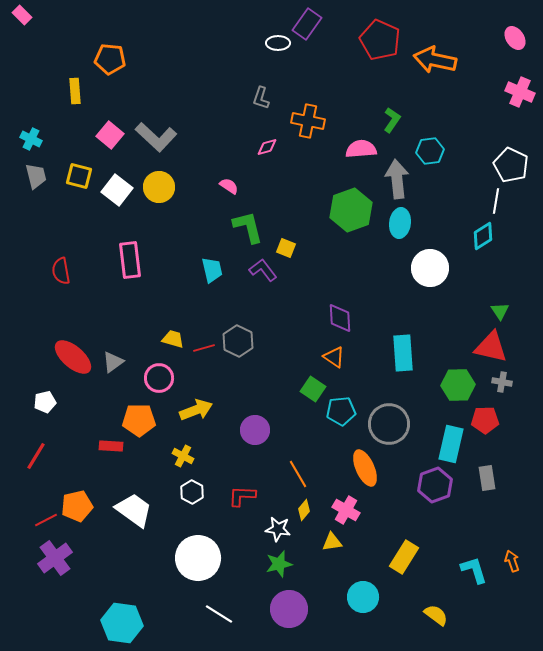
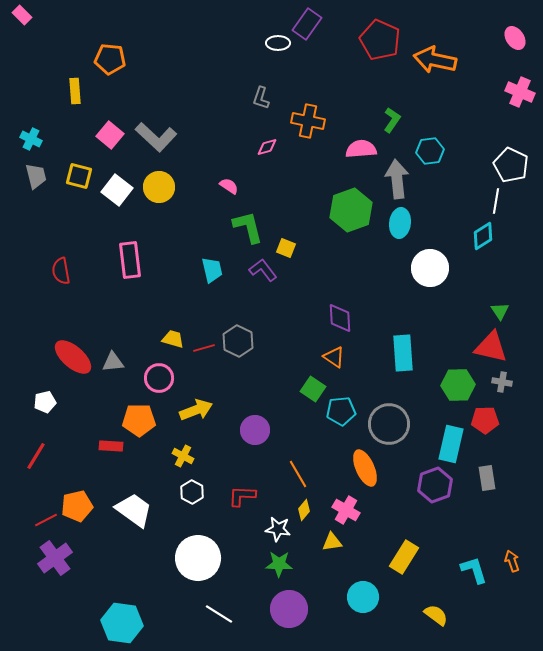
gray triangle at (113, 362): rotated 30 degrees clockwise
green star at (279, 564): rotated 16 degrees clockwise
